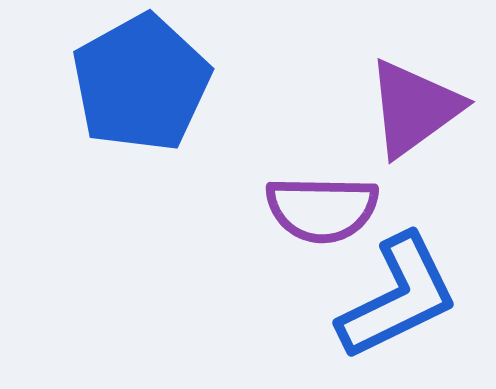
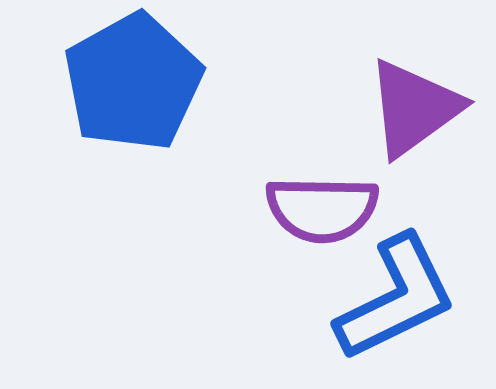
blue pentagon: moved 8 px left, 1 px up
blue L-shape: moved 2 px left, 1 px down
